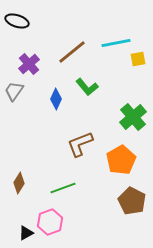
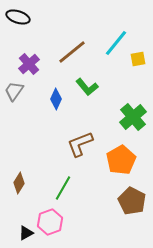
black ellipse: moved 1 px right, 4 px up
cyan line: rotated 40 degrees counterclockwise
green line: rotated 40 degrees counterclockwise
